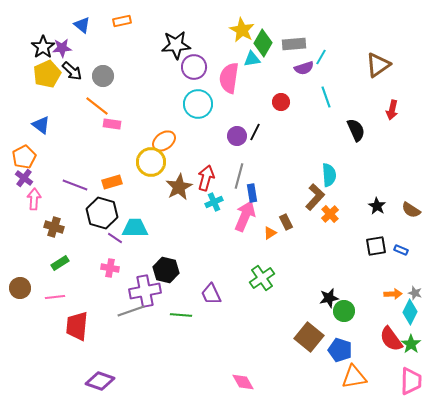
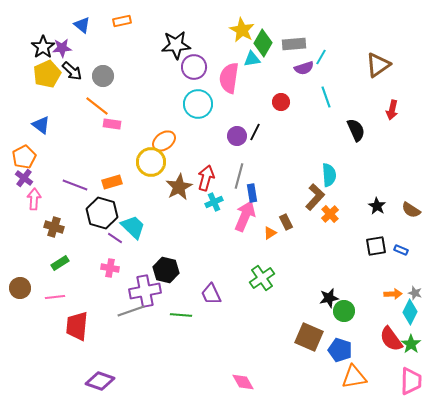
cyan trapezoid at (135, 228): moved 2 px left, 1 px up; rotated 44 degrees clockwise
brown square at (309, 337): rotated 16 degrees counterclockwise
